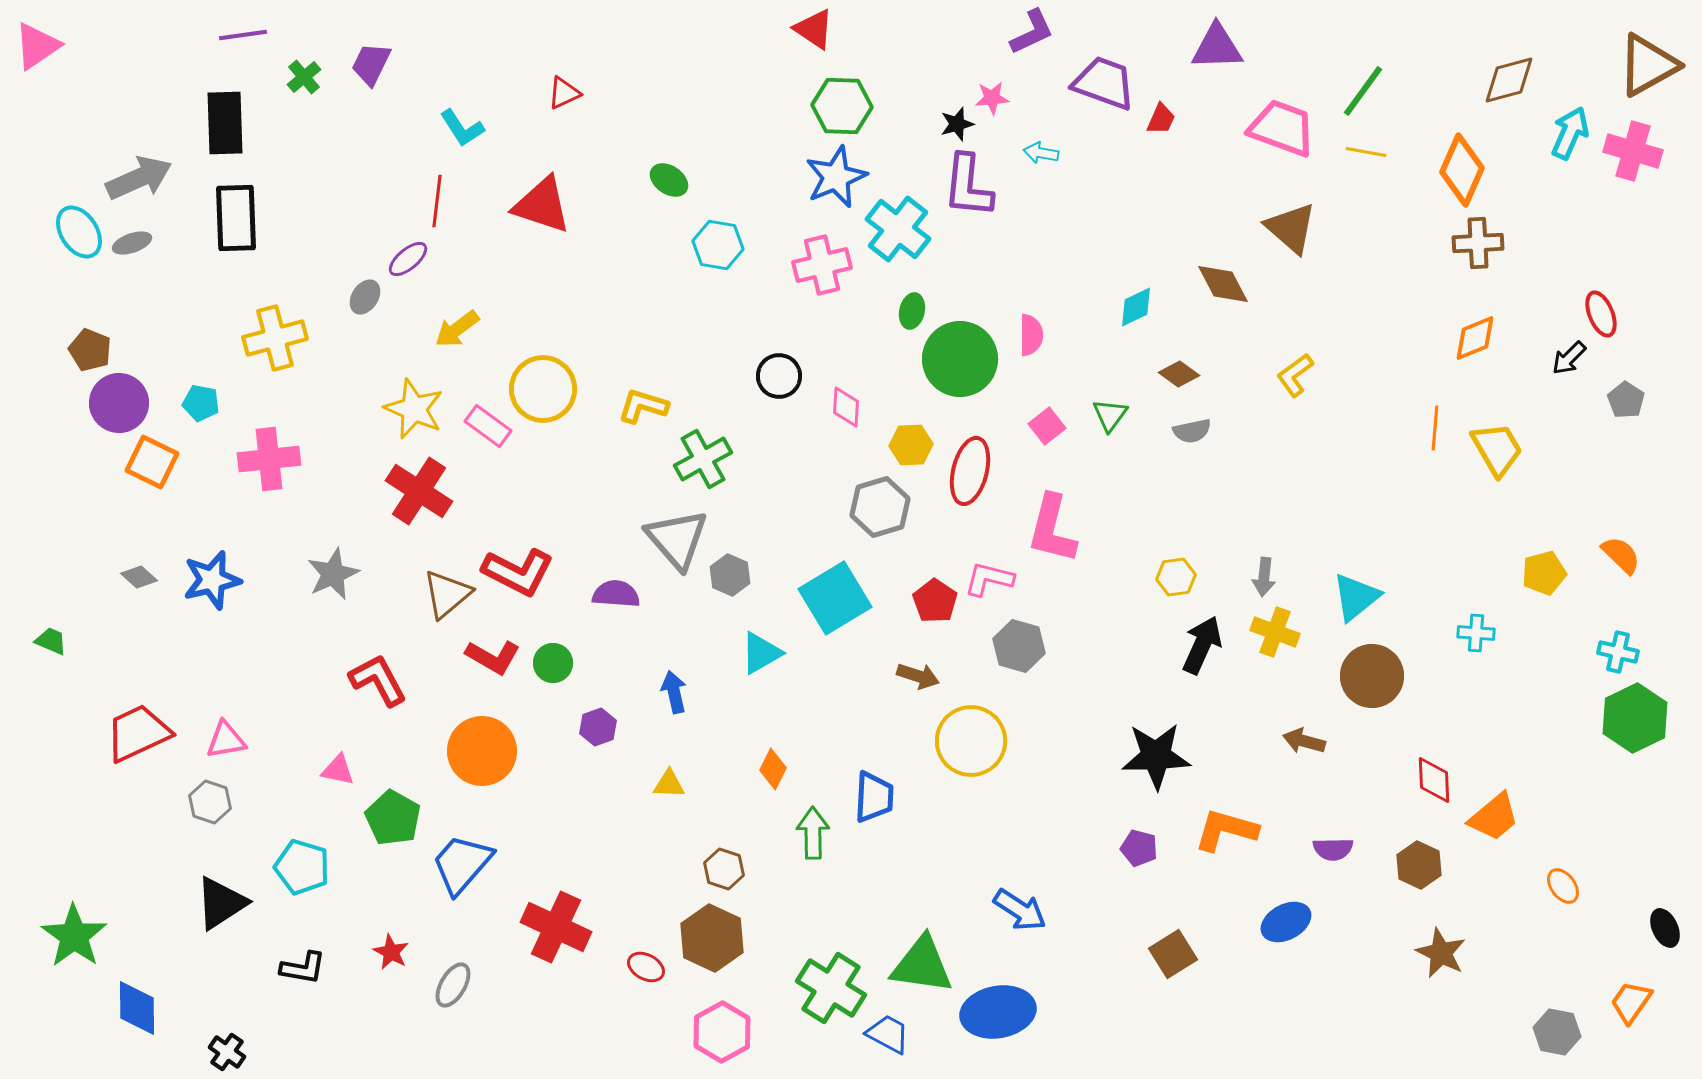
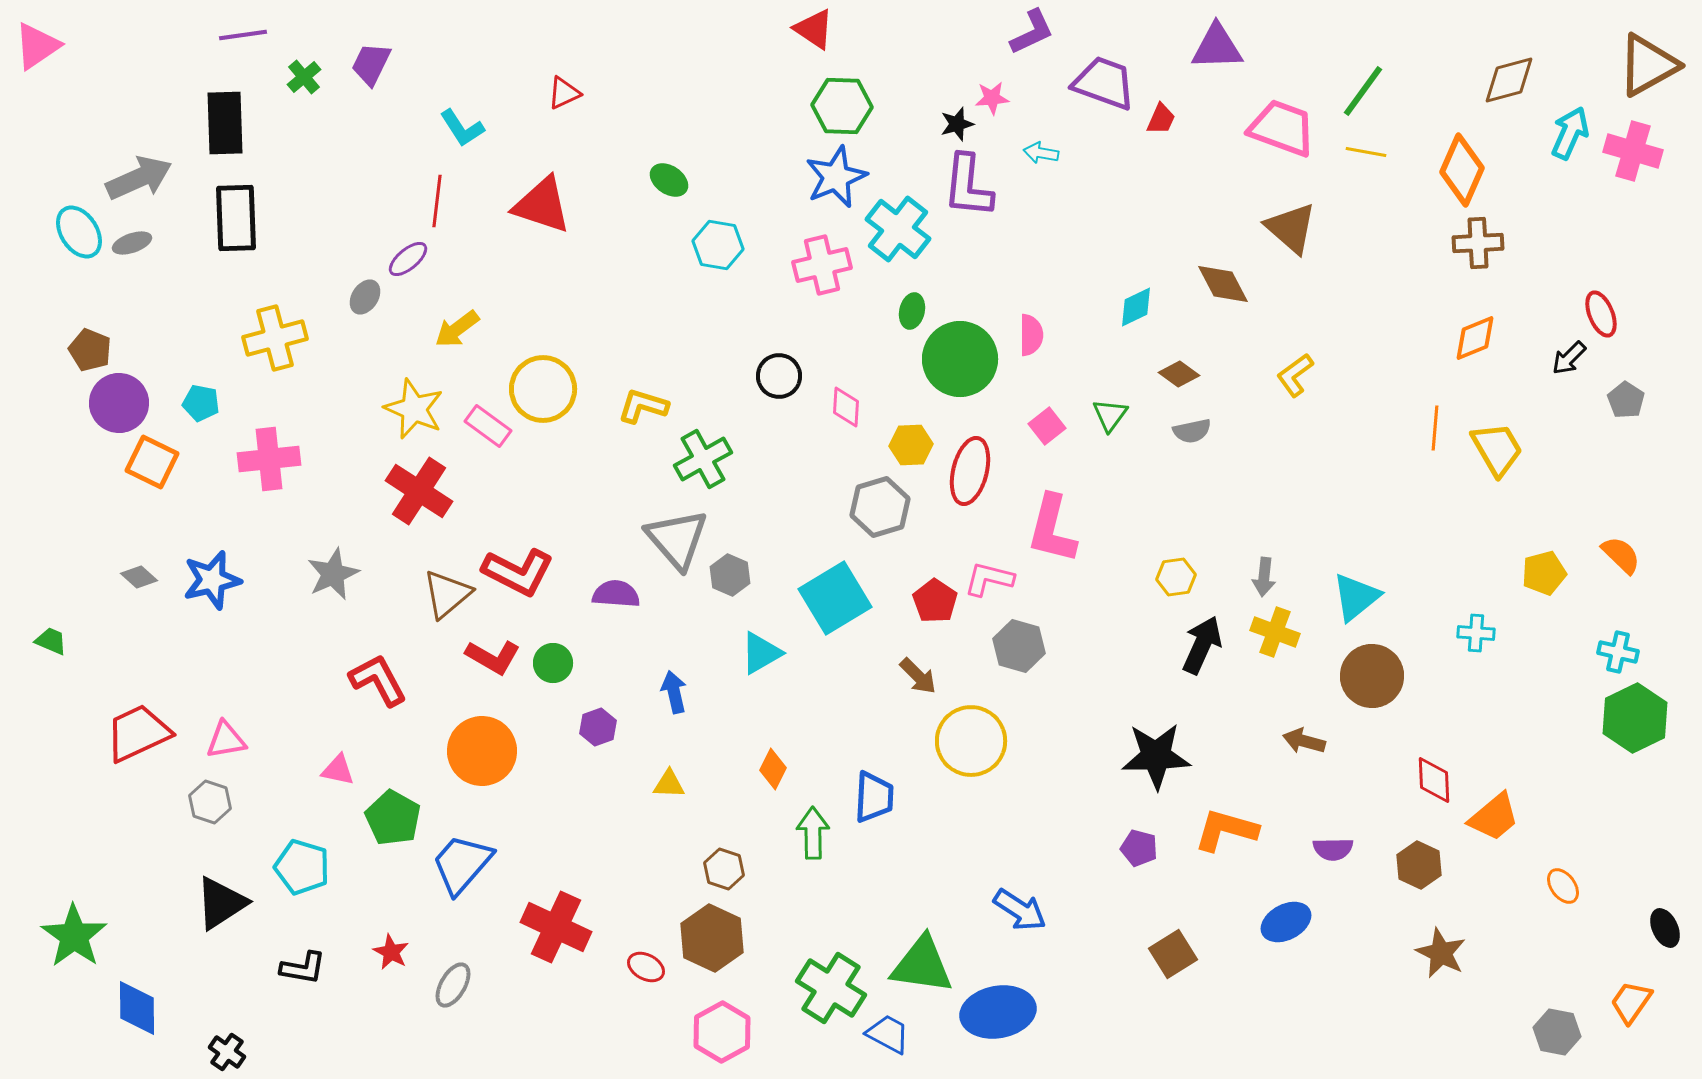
brown arrow at (918, 676): rotated 27 degrees clockwise
